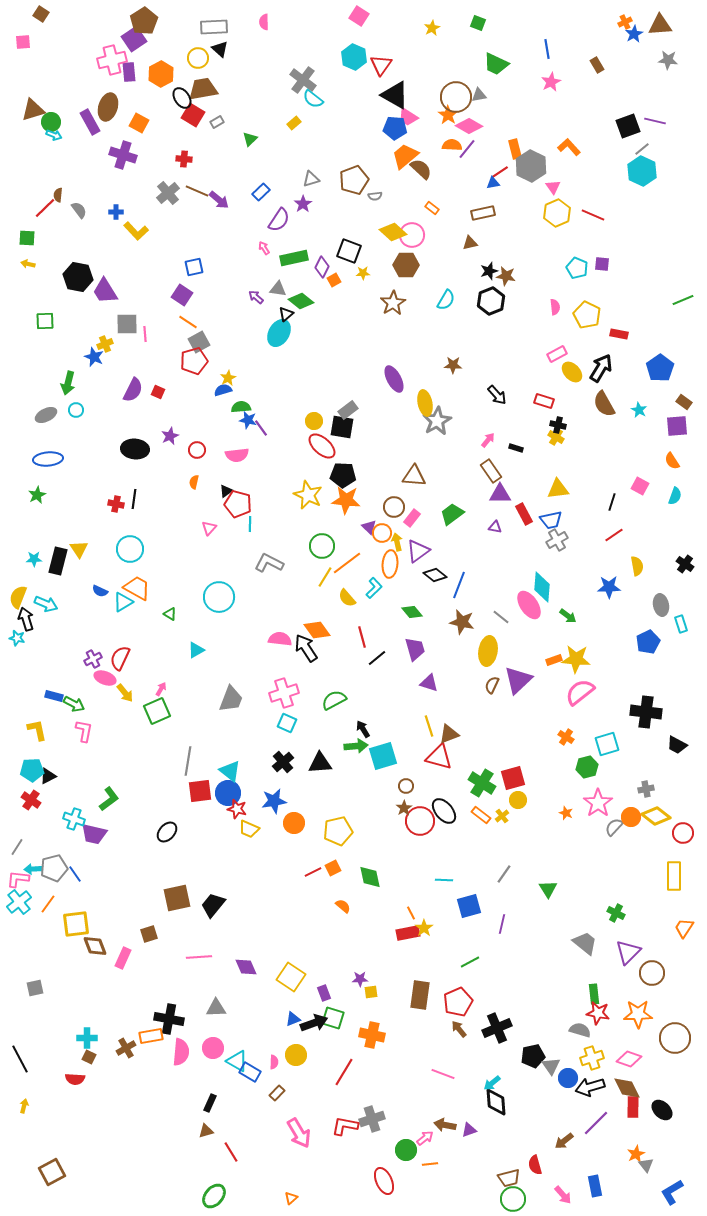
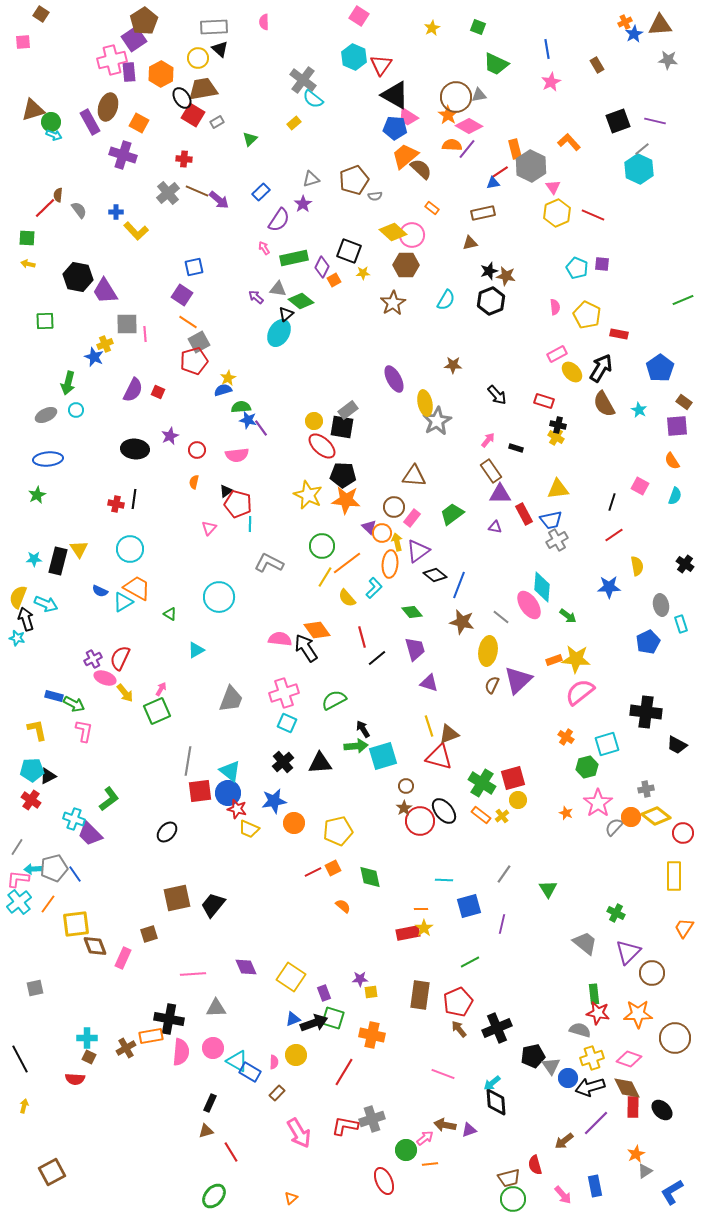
green square at (478, 23): moved 4 px down
black square at (628, 126): moved 10 px left, 5 px up
orange L-shape at (569, 147): moved 5 px up
cyan hexagon at (642, 171): moved 3 px left, 2 px up
purple trapezoid at (94, 834): moved 4 px left; rotated 32 degrees clockwise
orange line at (411, 913): moved 10 px right, 4 px up; rotated 64 degrees counterclockwise
pink line at (199, 957): moved 6 px left, 17 px down
gray triangle at (646, 1165): moved 1 px left, 6 px down; rotated 35 degrees clockwise
